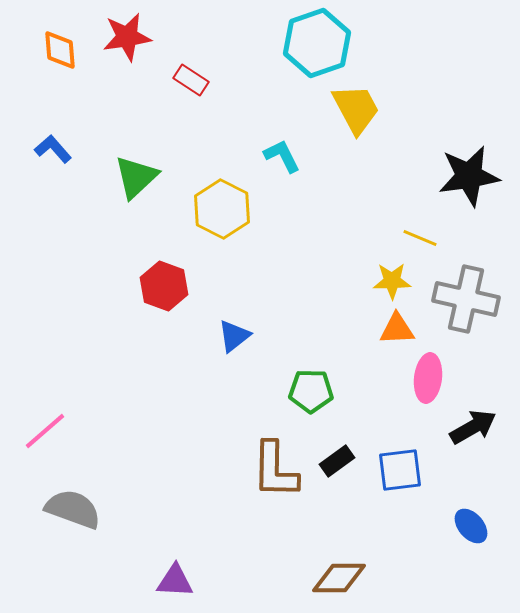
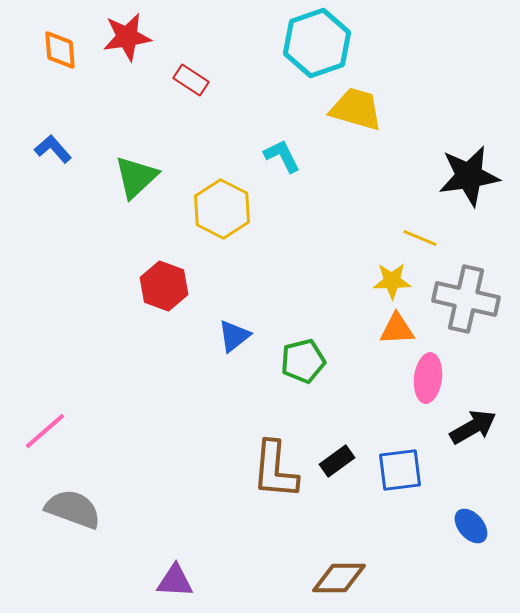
yellow trapezoid: rotated 46 degrees counterclockwise
green pentagon: moved 8 px left, 30 px up; rotated 15 degrees counterclockwise
brown L-shape: rotated 4 degrees clockwise
